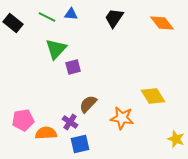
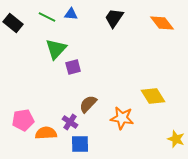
blue square: rotated 12 degrees clockwise
